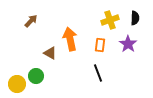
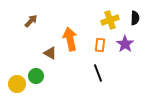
purple star: moved 3 px left
